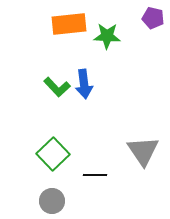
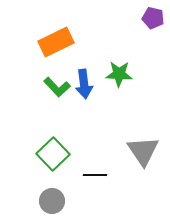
orange rectangle: moved 13 px left, 18 px down; rotated 20 degrees counterclockwise
green star: moved 12 px right, 38 px down
